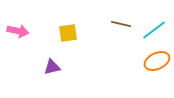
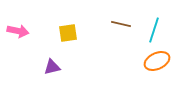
cyan line: rotated 35 degrees counterclockwise
